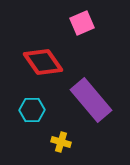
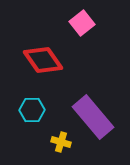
pink square: rotated 15 degrees counterclockwise
red diamond: moved 2 px up
purple rectangle: moved 2 px right, 17 px down
